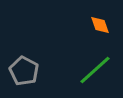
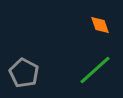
gray pentagon: moved 2 px down
